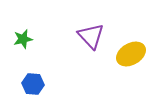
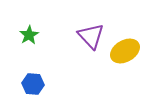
green star: moved 6 px right, 4 px up; rotated 18 degrees counterclockwise
yellow ellipse: moved 6 px left, 3 px up
